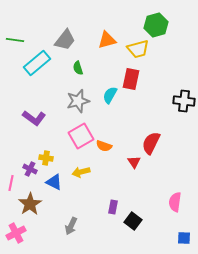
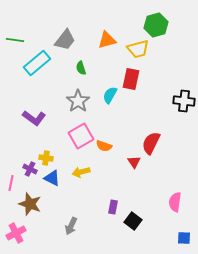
green semicircle: moved 3 px right
gray star: rotated 20 degrees counterclockwise
blue triangle: moved 2 px left, 4 px up
brown star: rotated 20 degrees counterclockwise
